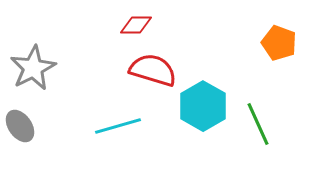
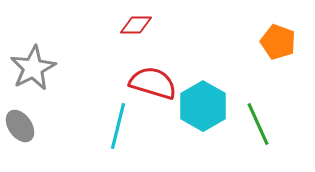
orange pentagon: moved 1 px left, 1 px up
red semicircle: moved 13 px down
cyan line: rotated 60 degrees counterclockwise
